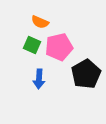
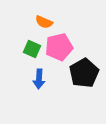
orange semicircle: moved 4 px right
green square: moved 4 px down
black pentagon: moved 2 px left, 1 px up
